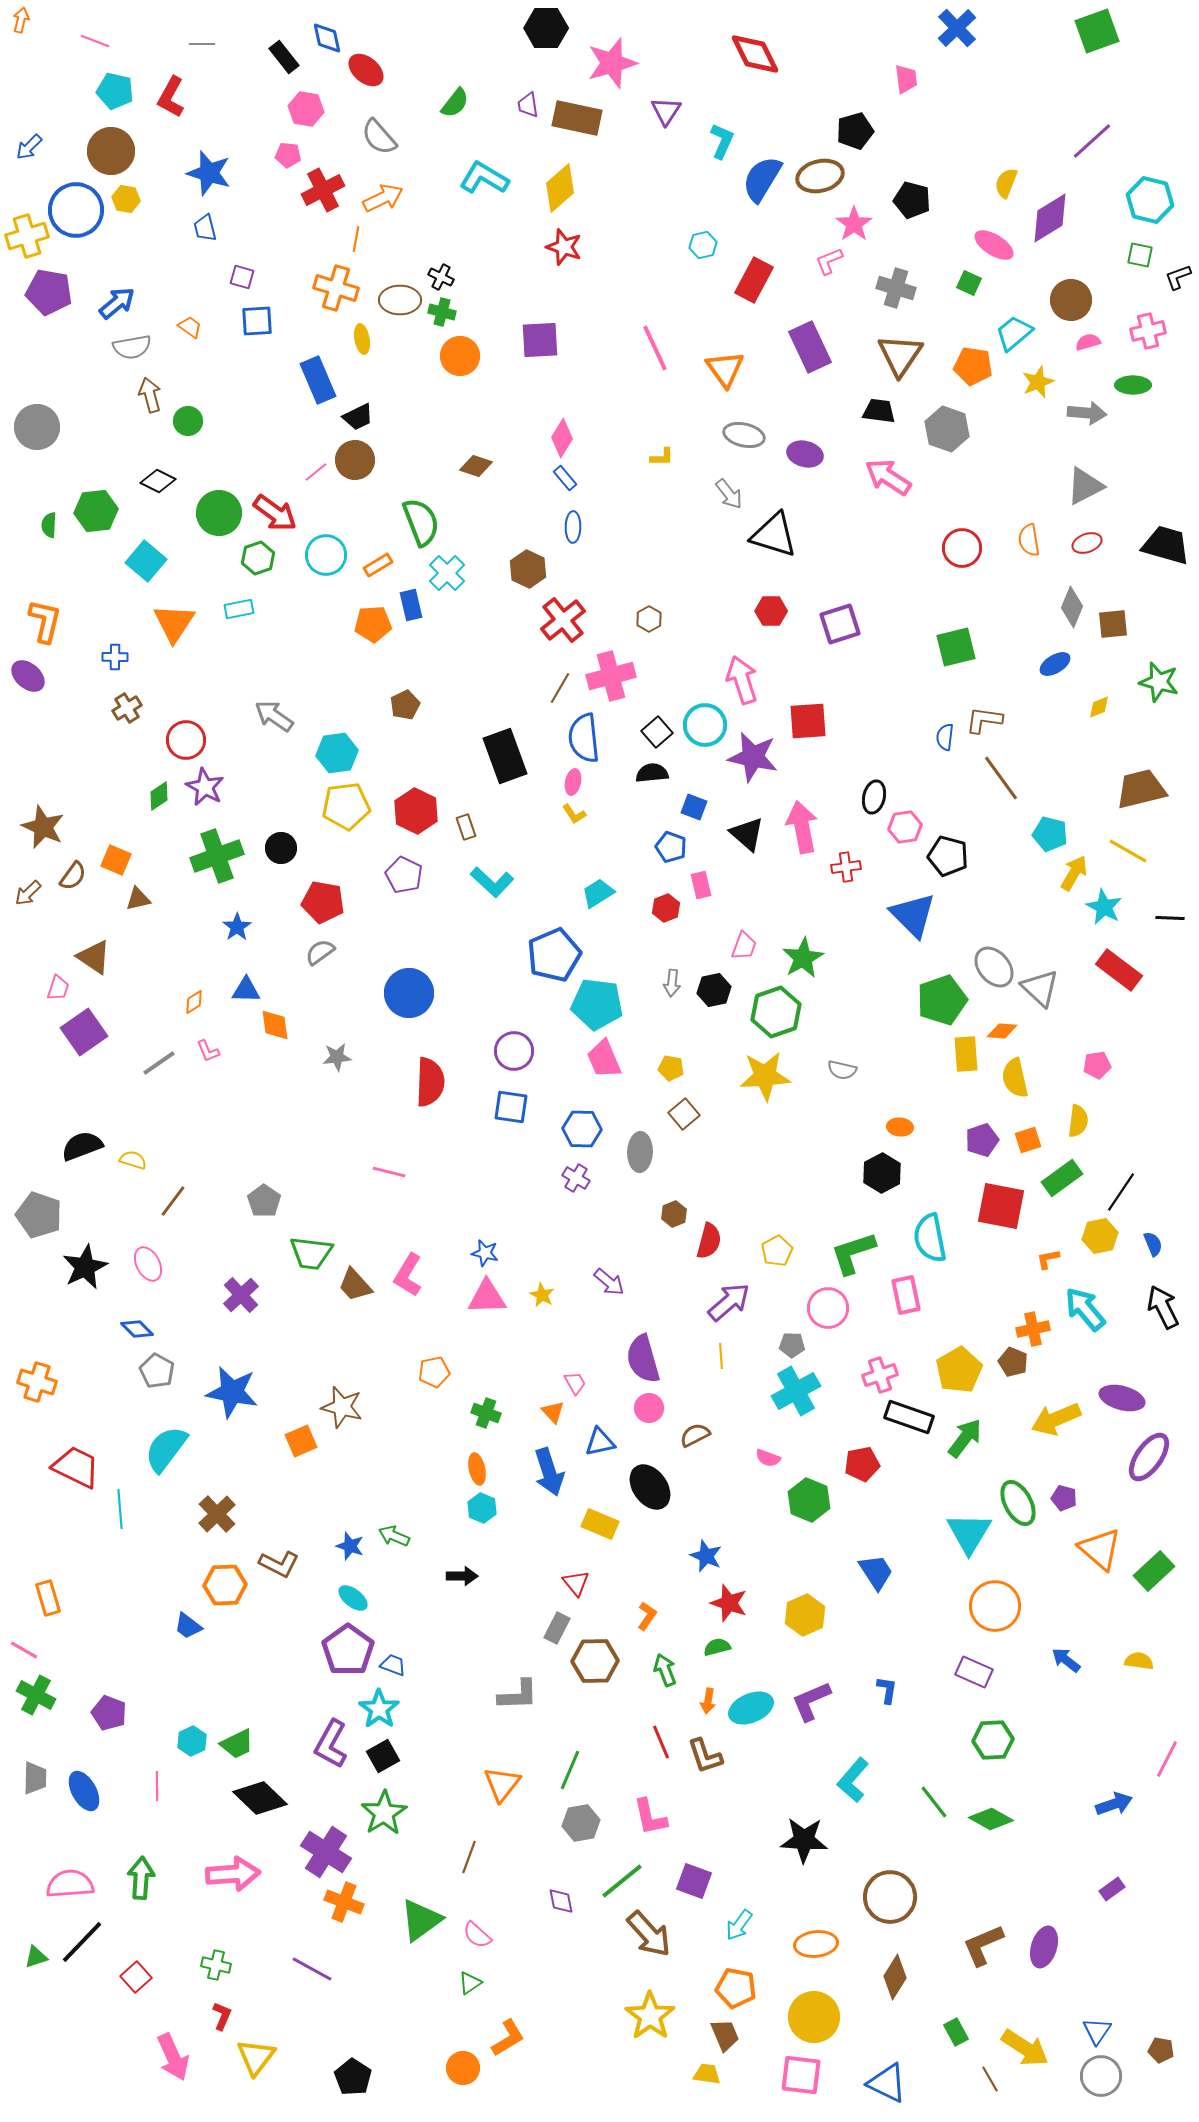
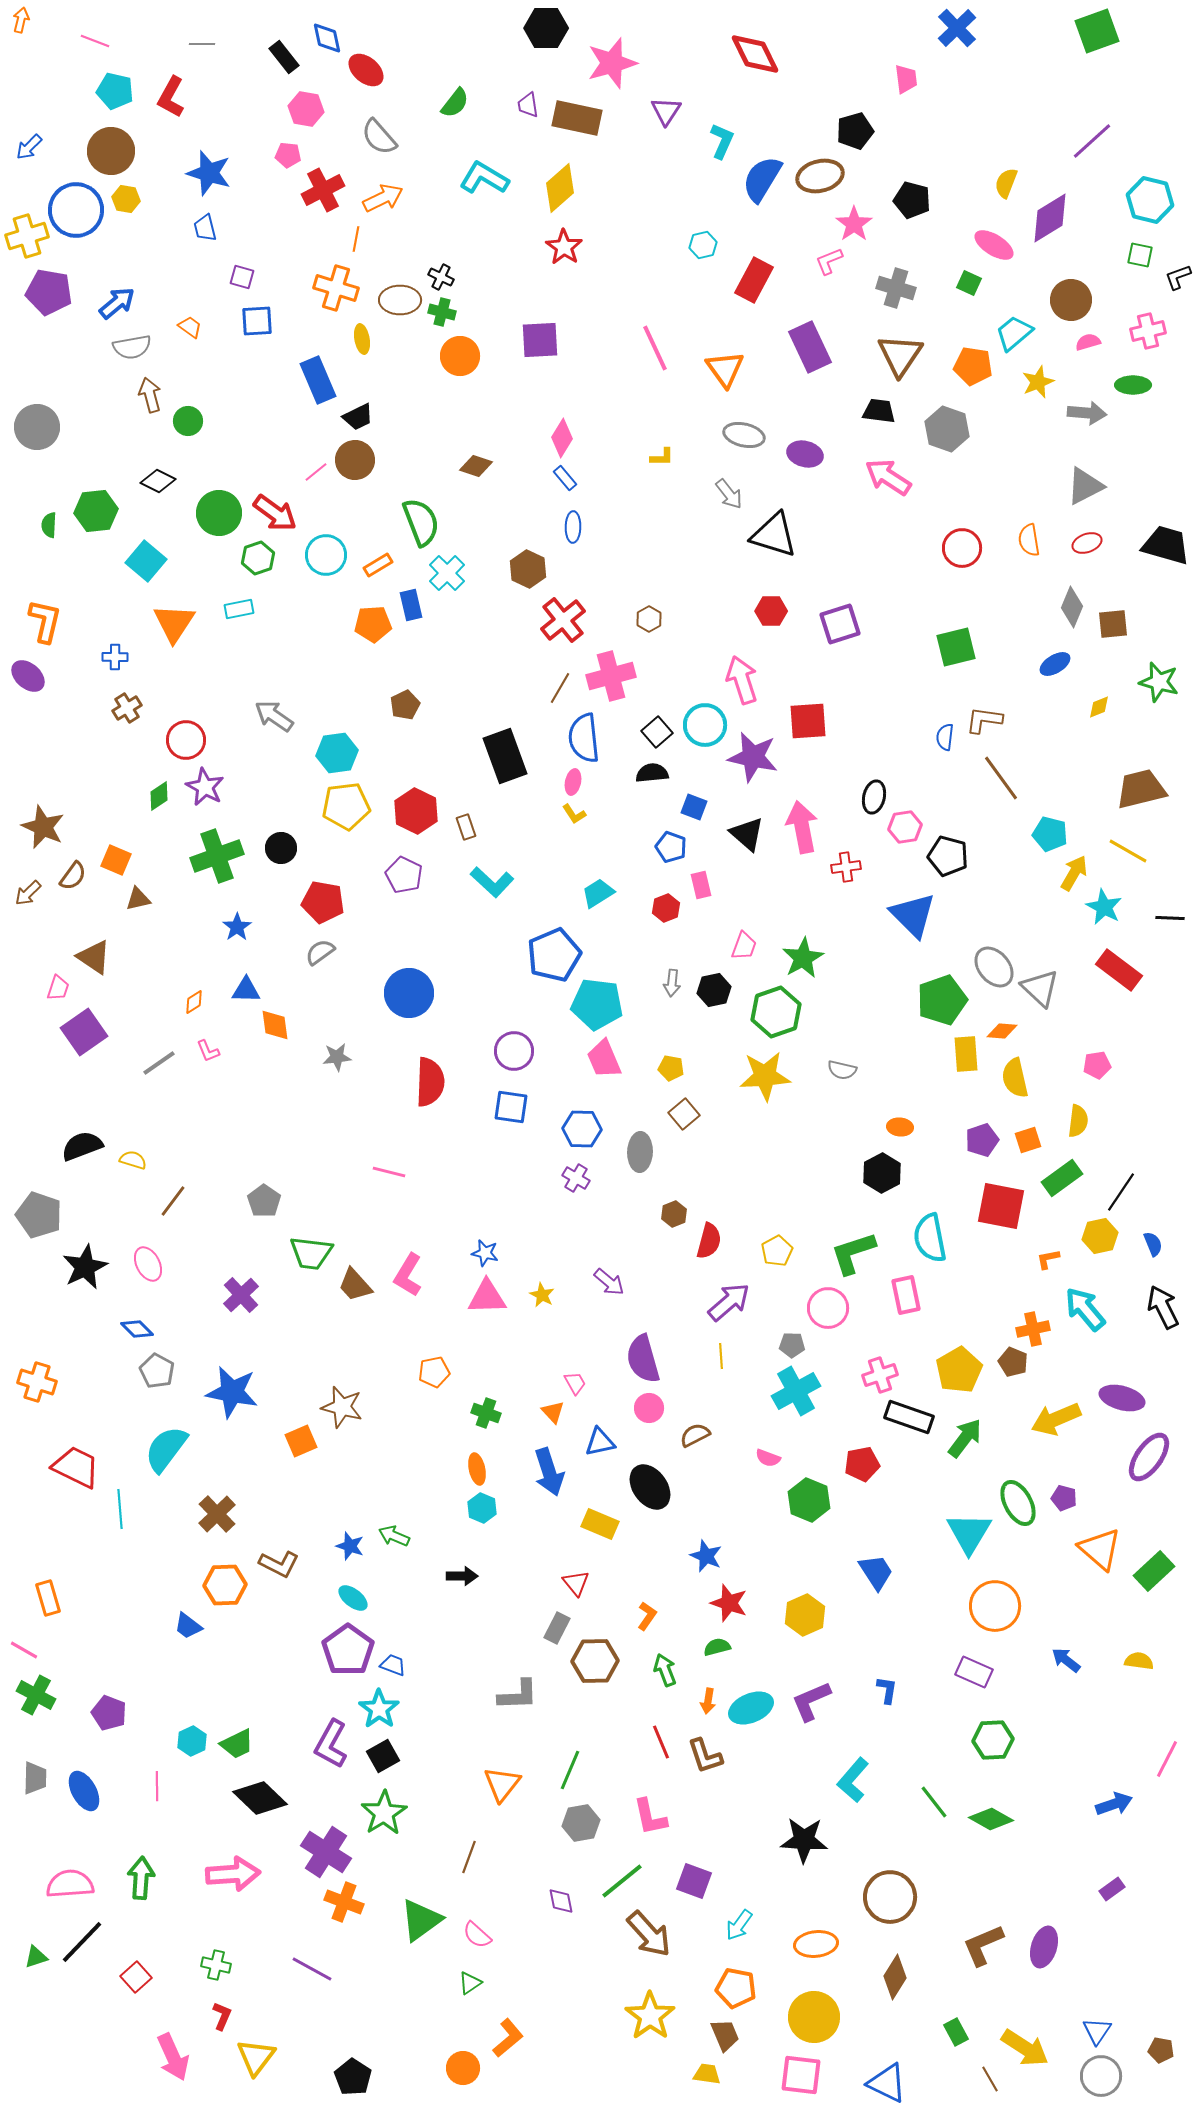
red star at (564, 247): rotated 15 degrees clockwise
orange L-shape at (508, 2038): rotated 9 degrees counterclockwise
